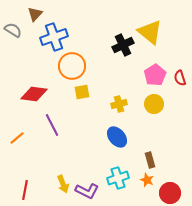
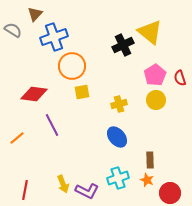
yellow circle: moved 2 px right, 4 px up
brown rectangle: rotated 14 degrees clockwise
